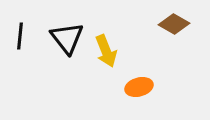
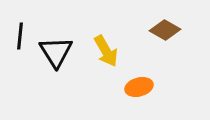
brown diamond: moved 9 px left, 6 px down
black triangle: moved 11 px left, 14 px down; rotated 6 degrees clockwise
yellow arrow: rotated 8 degrees counterclockwise
